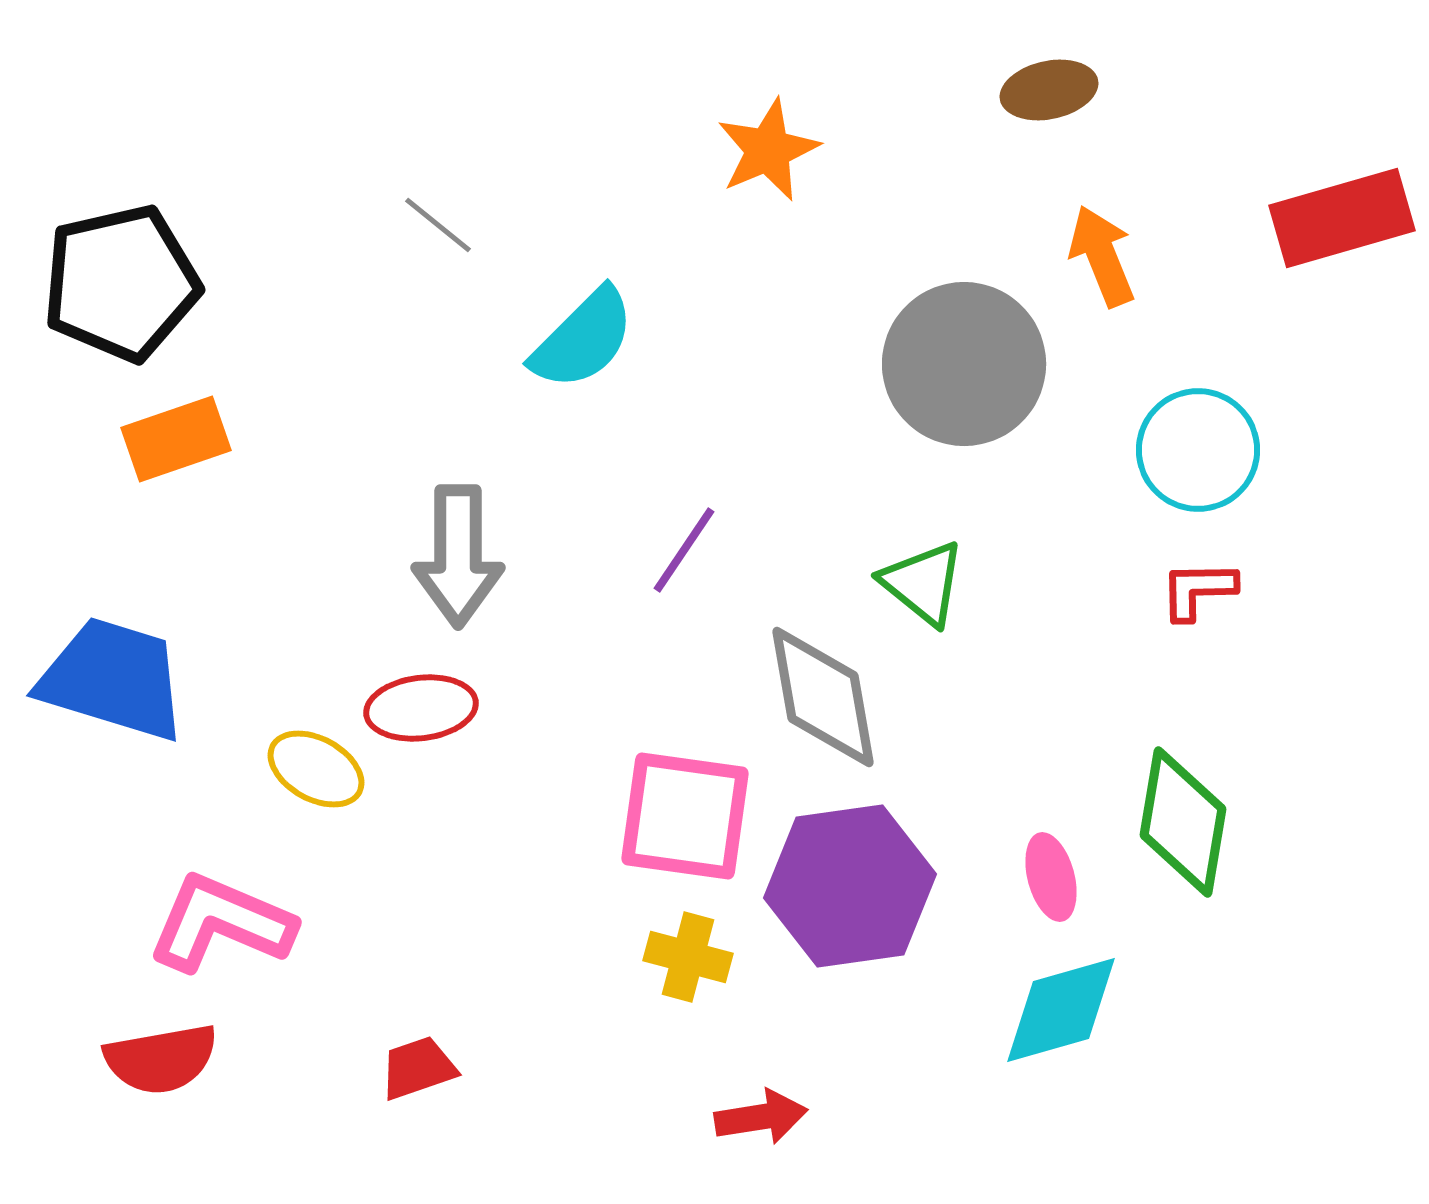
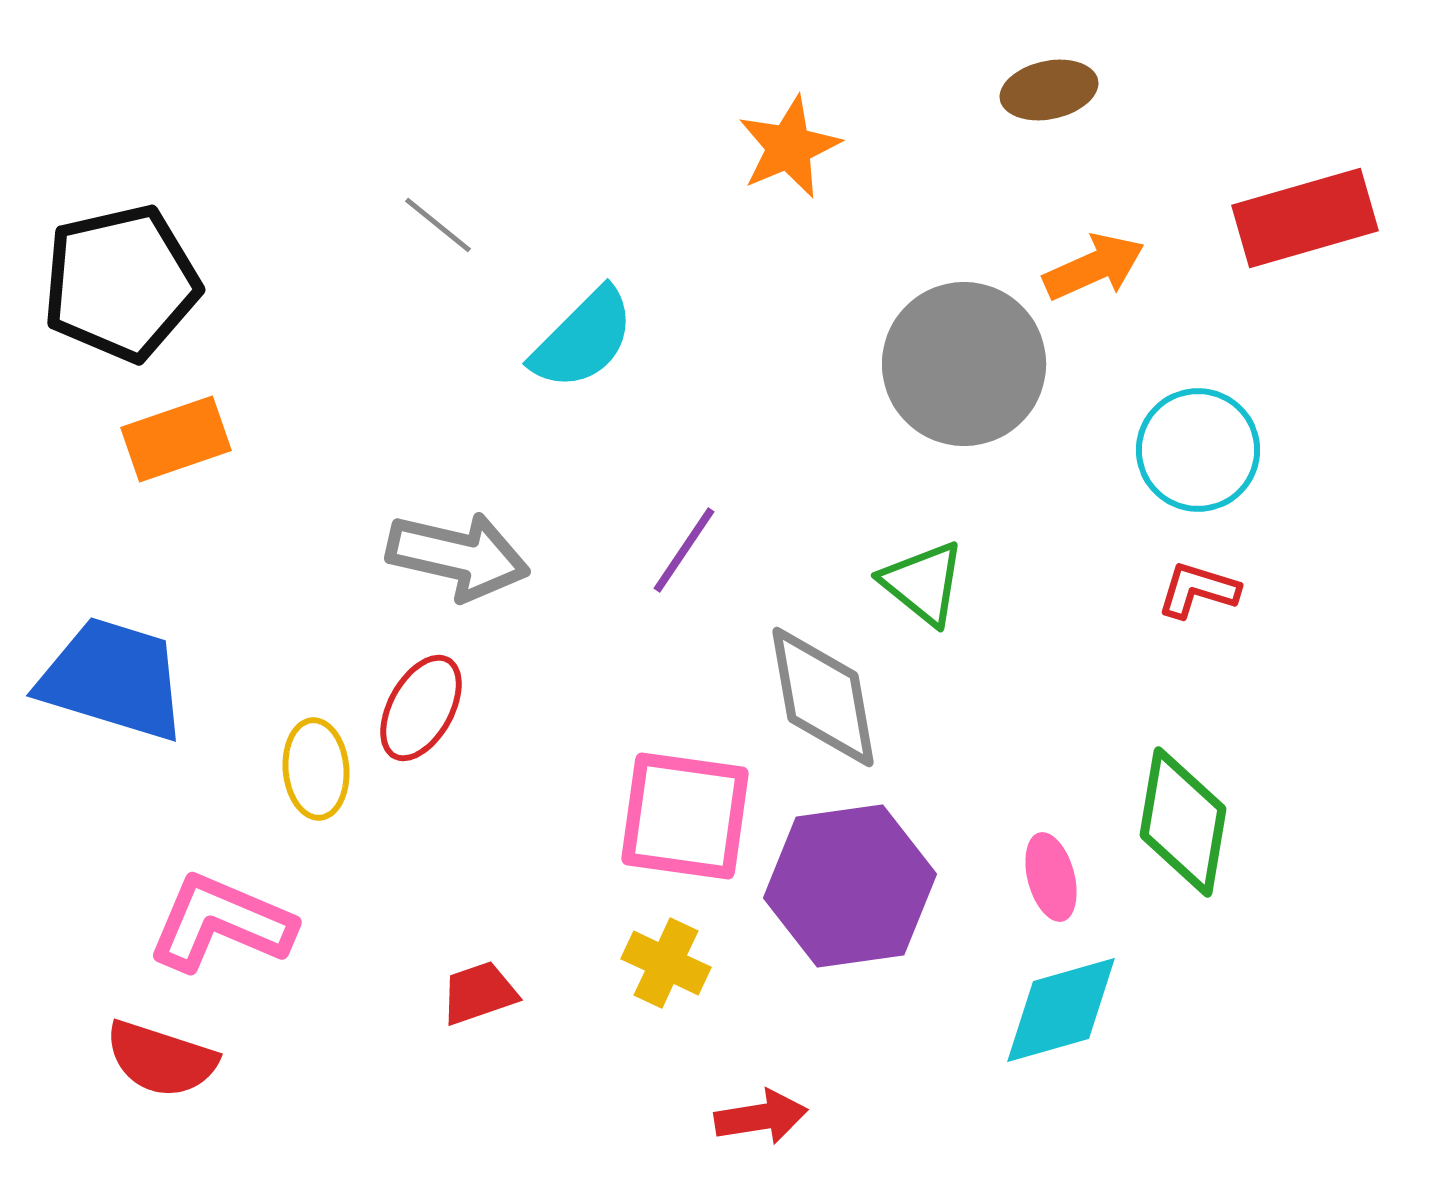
orange star: moved 21 px right, 3 px up
red rectangle: moved 37 px left
orange arrow: moved 8 px left, 11 px down; rotated 88 degrees clockwise
gray arrow: rotated 77 degrees counterclockwise
red L-shape: rotated 18 degrees clockwise
red ellipse: rotated 54 degrees counterclockwise
yellow ellipse: rotated 56 degrees clockwise
yellow cross: moved 22 px left, 6 px down; rotated 10 degrees clockwise
red semicircle: rotated 28 degrees clockwise
red trapezoid: moved 61 px right, 75 px up
